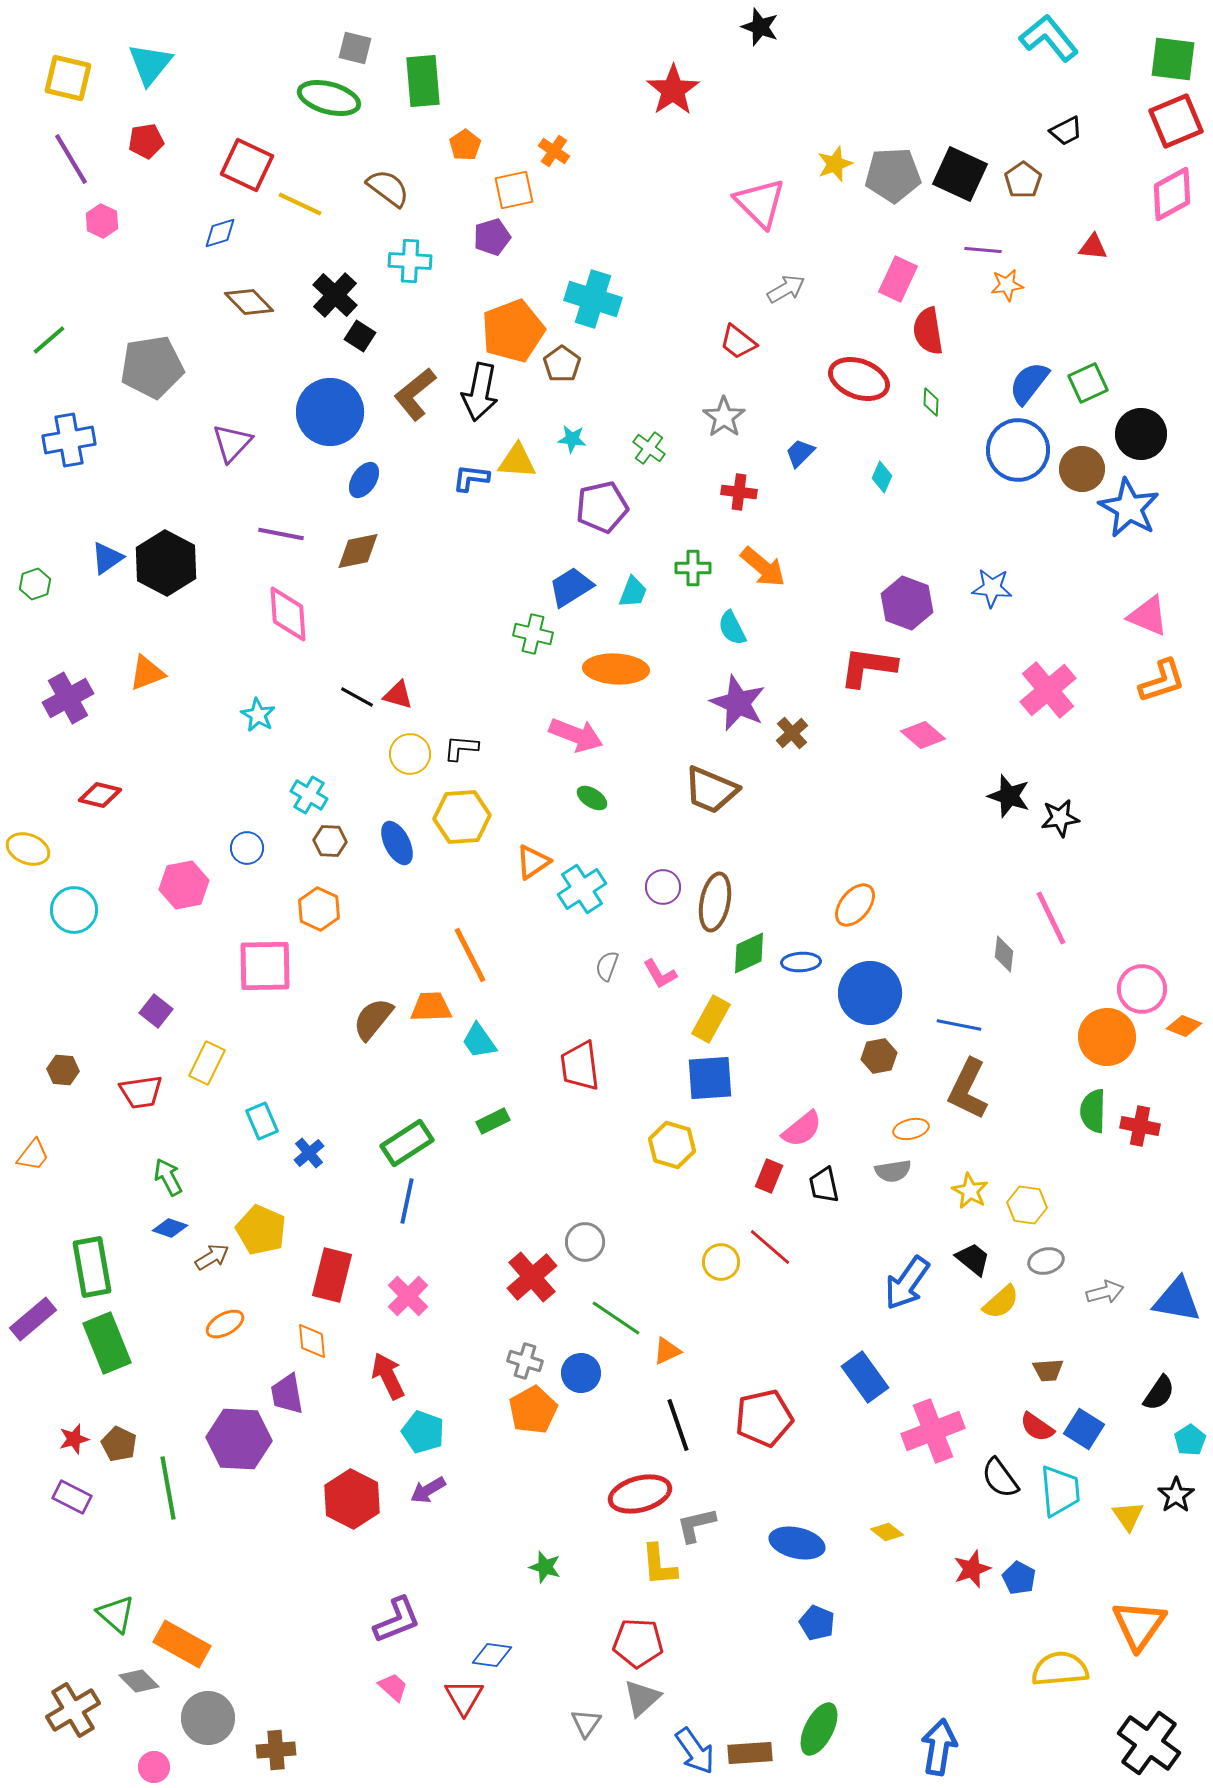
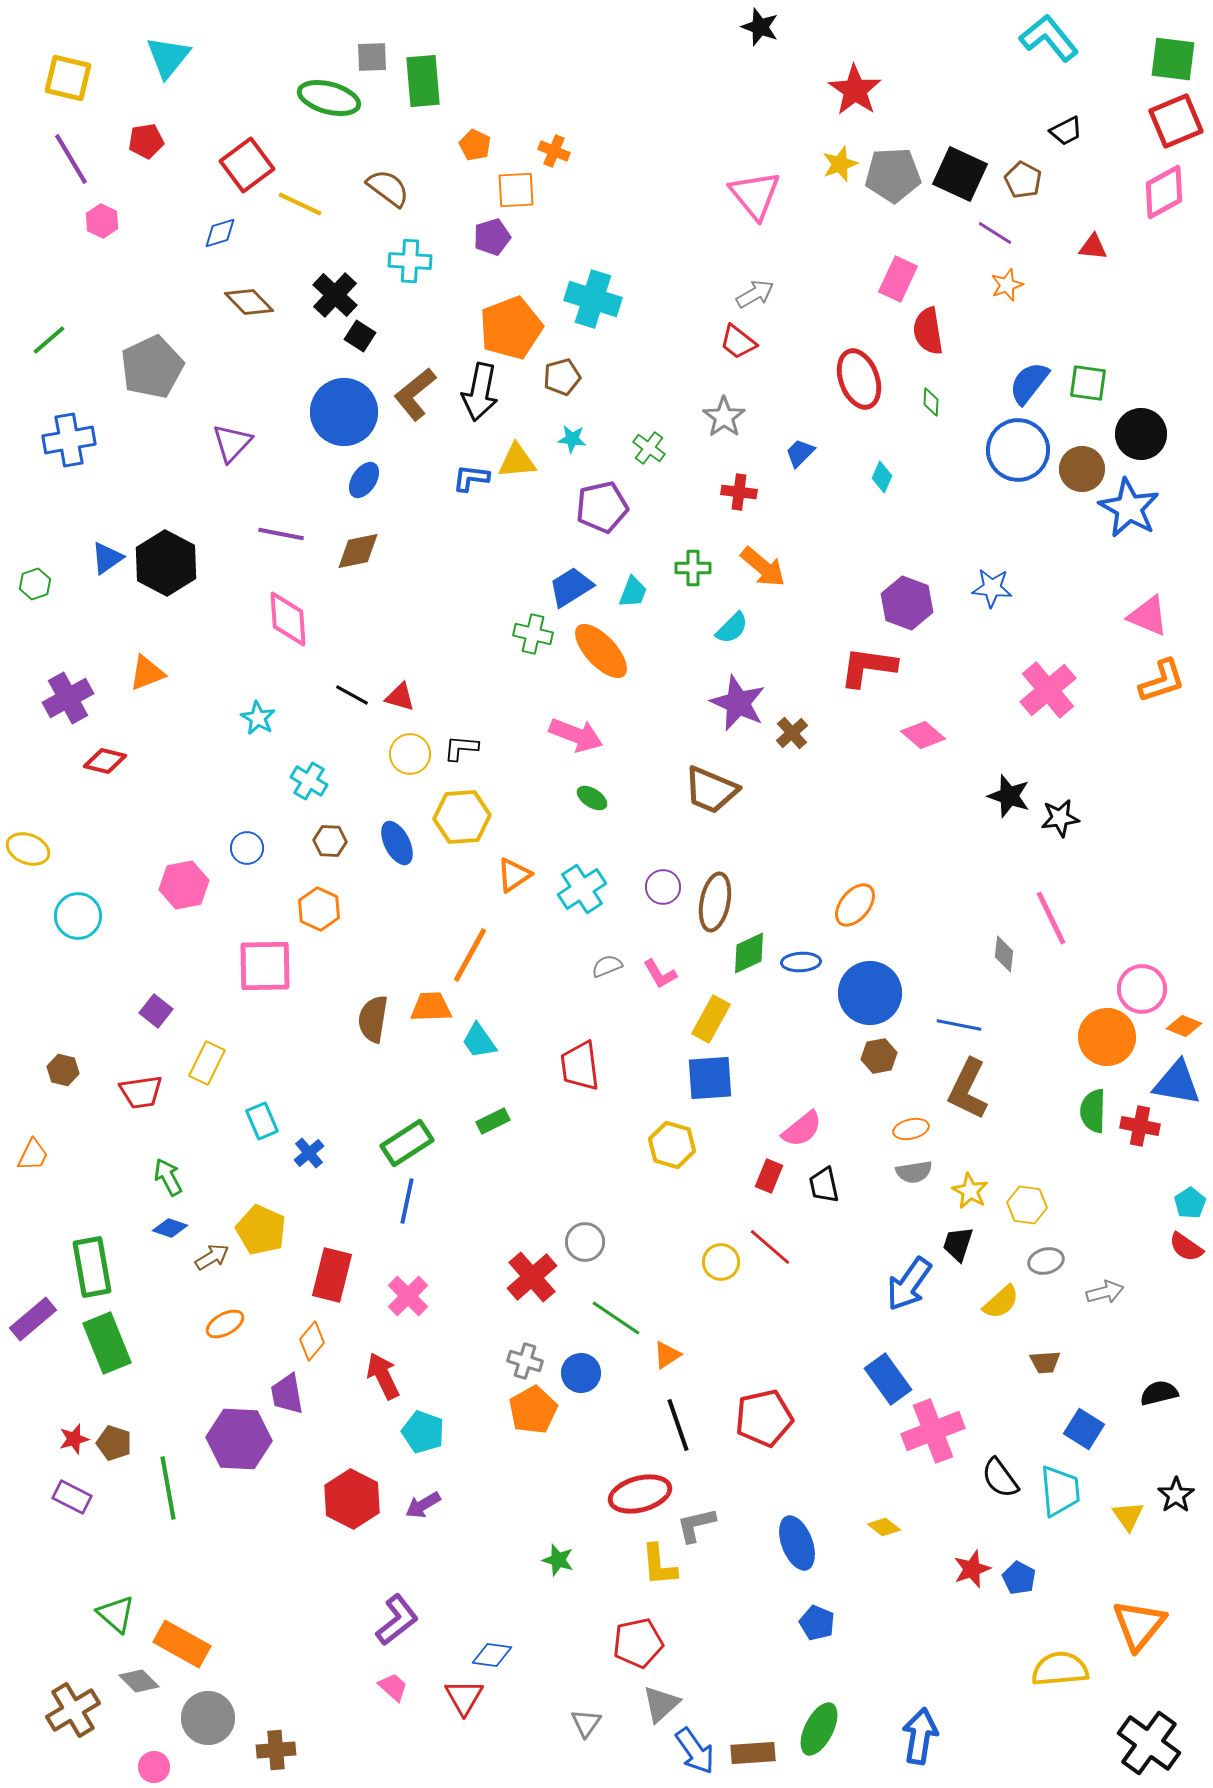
gray square at (355, 48): moved 17 px right, 9 px down; rotated 16 degrees counterclockwise
cyan triangle at (150, 64): moved 18 px right, 7 px up
red star at (673, 90): moved 182 px right; rotated 4 degrees counterclockwise
orange pentagon at (465, 145): moved 10 px right; rotated 12 degrees counterclockwise
orange cross at (554, 151): rotated 12 degrees counterclockwise
yellow star at (835, 164): moved 5 px right
red square at (247, 165): rotated 28 degrees clockwise
brown pentagon at (1023, 180): rotated 9 degrees counterclockwise
orange square at (514, 190): moved 2 px right; rotated 9 degrees clockwise
pink diamond at (1172, 194): moved 8 px left, 2 px up
pink triangle at (760, 203): moved 5 px left, 8 px up; rotated 6 degrees clockwise
purple line at (983, 250): moved 12 px right, 17 px up; rotated 27 degrees clockwise
orange star at (1007, 285): rotated 12 degrees counterclockwise
gray arrow at (786, 289): moved 31 px left, 5 px down
orange pentagon at (513, 331): moved 2 px left, 3 px up
brown pentagon at (562, 364): moved 13 px down; rotated 21 degrees clockwise
gray pentagon at (152, 367): rotated 16 degrees counterclockwise
red ellipse at (859, 379): rotated 50 degrees clockwise
green square at (1088, 383): rotated 33 degrees clockwise
blue circle at (330, 412): moved 14 px right
yellow triangle at (517, 461): rotated 9 degrees counterclockwise
pink diamond at (288, 614): moved 5 px down
cyan semicircle at (732, 628): rotated 108 degrees counterclockwise
orange ellipse at (616, 669): moved 15 px left, 18 px up; rotated 44 degrees clockwise
red triangle at (398, 695): moved 2 px right, 2 px down
black line at (357, 697): moved 5 px left, 2 px up
cyan star at (258, 715): moved 3 px down
red diamond at (100, 795): moved 5 px right, 34 px up
cyan cross at (309, 795): moved 14 px up
orange triangle at (533, 862): moved 19 px left, 13 px down
cyan circle at (74, 910): moved 4 px right, 6 px down
orange line at (470, 955): rotated 56 degrees clockwise
gray semicircle at (607, 966): rotated 48 degrees clockwise
brown semicircle at (373, 1019): rotated 30 degrees counterclockwise
brown hexagon at (63, 1070): rotated 8 degrees clockwise
orange trapezoid at (33, 1155): rotated 12 degrees counterclockwise
gray semicircle at (893, 1171): moved 21 px right, 1 px down
black trapezoid at (973, 1259): moved 15 px left, 15 px up; rotated 111 degrees counterclockwise
blue arrow at (907, 1283): moved 2 px right, 1 px down
blue triangle at (1177, 1300): moved 217 px up
orange diamond at (312, 1341): rotated 45 degrees clockwise
orange triangle at (667, 1351): moved 4 px down; rotated 8 degrees counterclockwise
brown trapezoid at (1048, 1370): moved 3 px left, 8 px up
red arrow at (388, 1376): moved 5 px left
blue rectangle at (865, 1377): moved 23 px right, 2 px down
black semicircle at (1159, 1393): rotated 138 degrees counterclockwise
red semicircle at (1037, 1427): moved 149 px right, 180 px up
cyan pentagon at (1190, 1440): moved 237 px up
brown pentagon at (119, 1444): moved 5 px left, 1 px up; rotated 8 degrees counterclockwise
purple arrow at (428, 1490): moved 5 px left, 15 px down
yellow diamond at (887, 1532): moved 3 px left, 5 px up
blue ellipse at (797, 1543): rotated 56 degrees clockwise
green star at (545, 1567): moved 13 px right, 7 px up
purple L-shape at (397, 1620): rotated 16 degrees counterclockwise
orange triangle at (1139, 1625): rotated 4 degrees clockwise
red pentagon at (638, 1643): rotated 15 degrees counterclockwise
gray triangle at (642, 1698): moved 19 px right, 6 px down
blue arrow at (939, 1747): moved 19 px left, 11 px up
brown rectangle at (750, 1753): moved 3 px right
